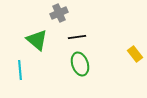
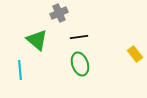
black line: moved 2 px right
